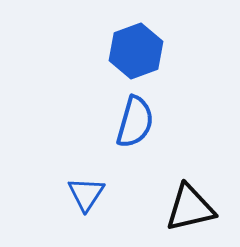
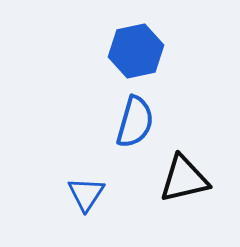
blue hexagon: rotated 8 degrees clockwise
black triangle: moved 6 px left, 29 px up
